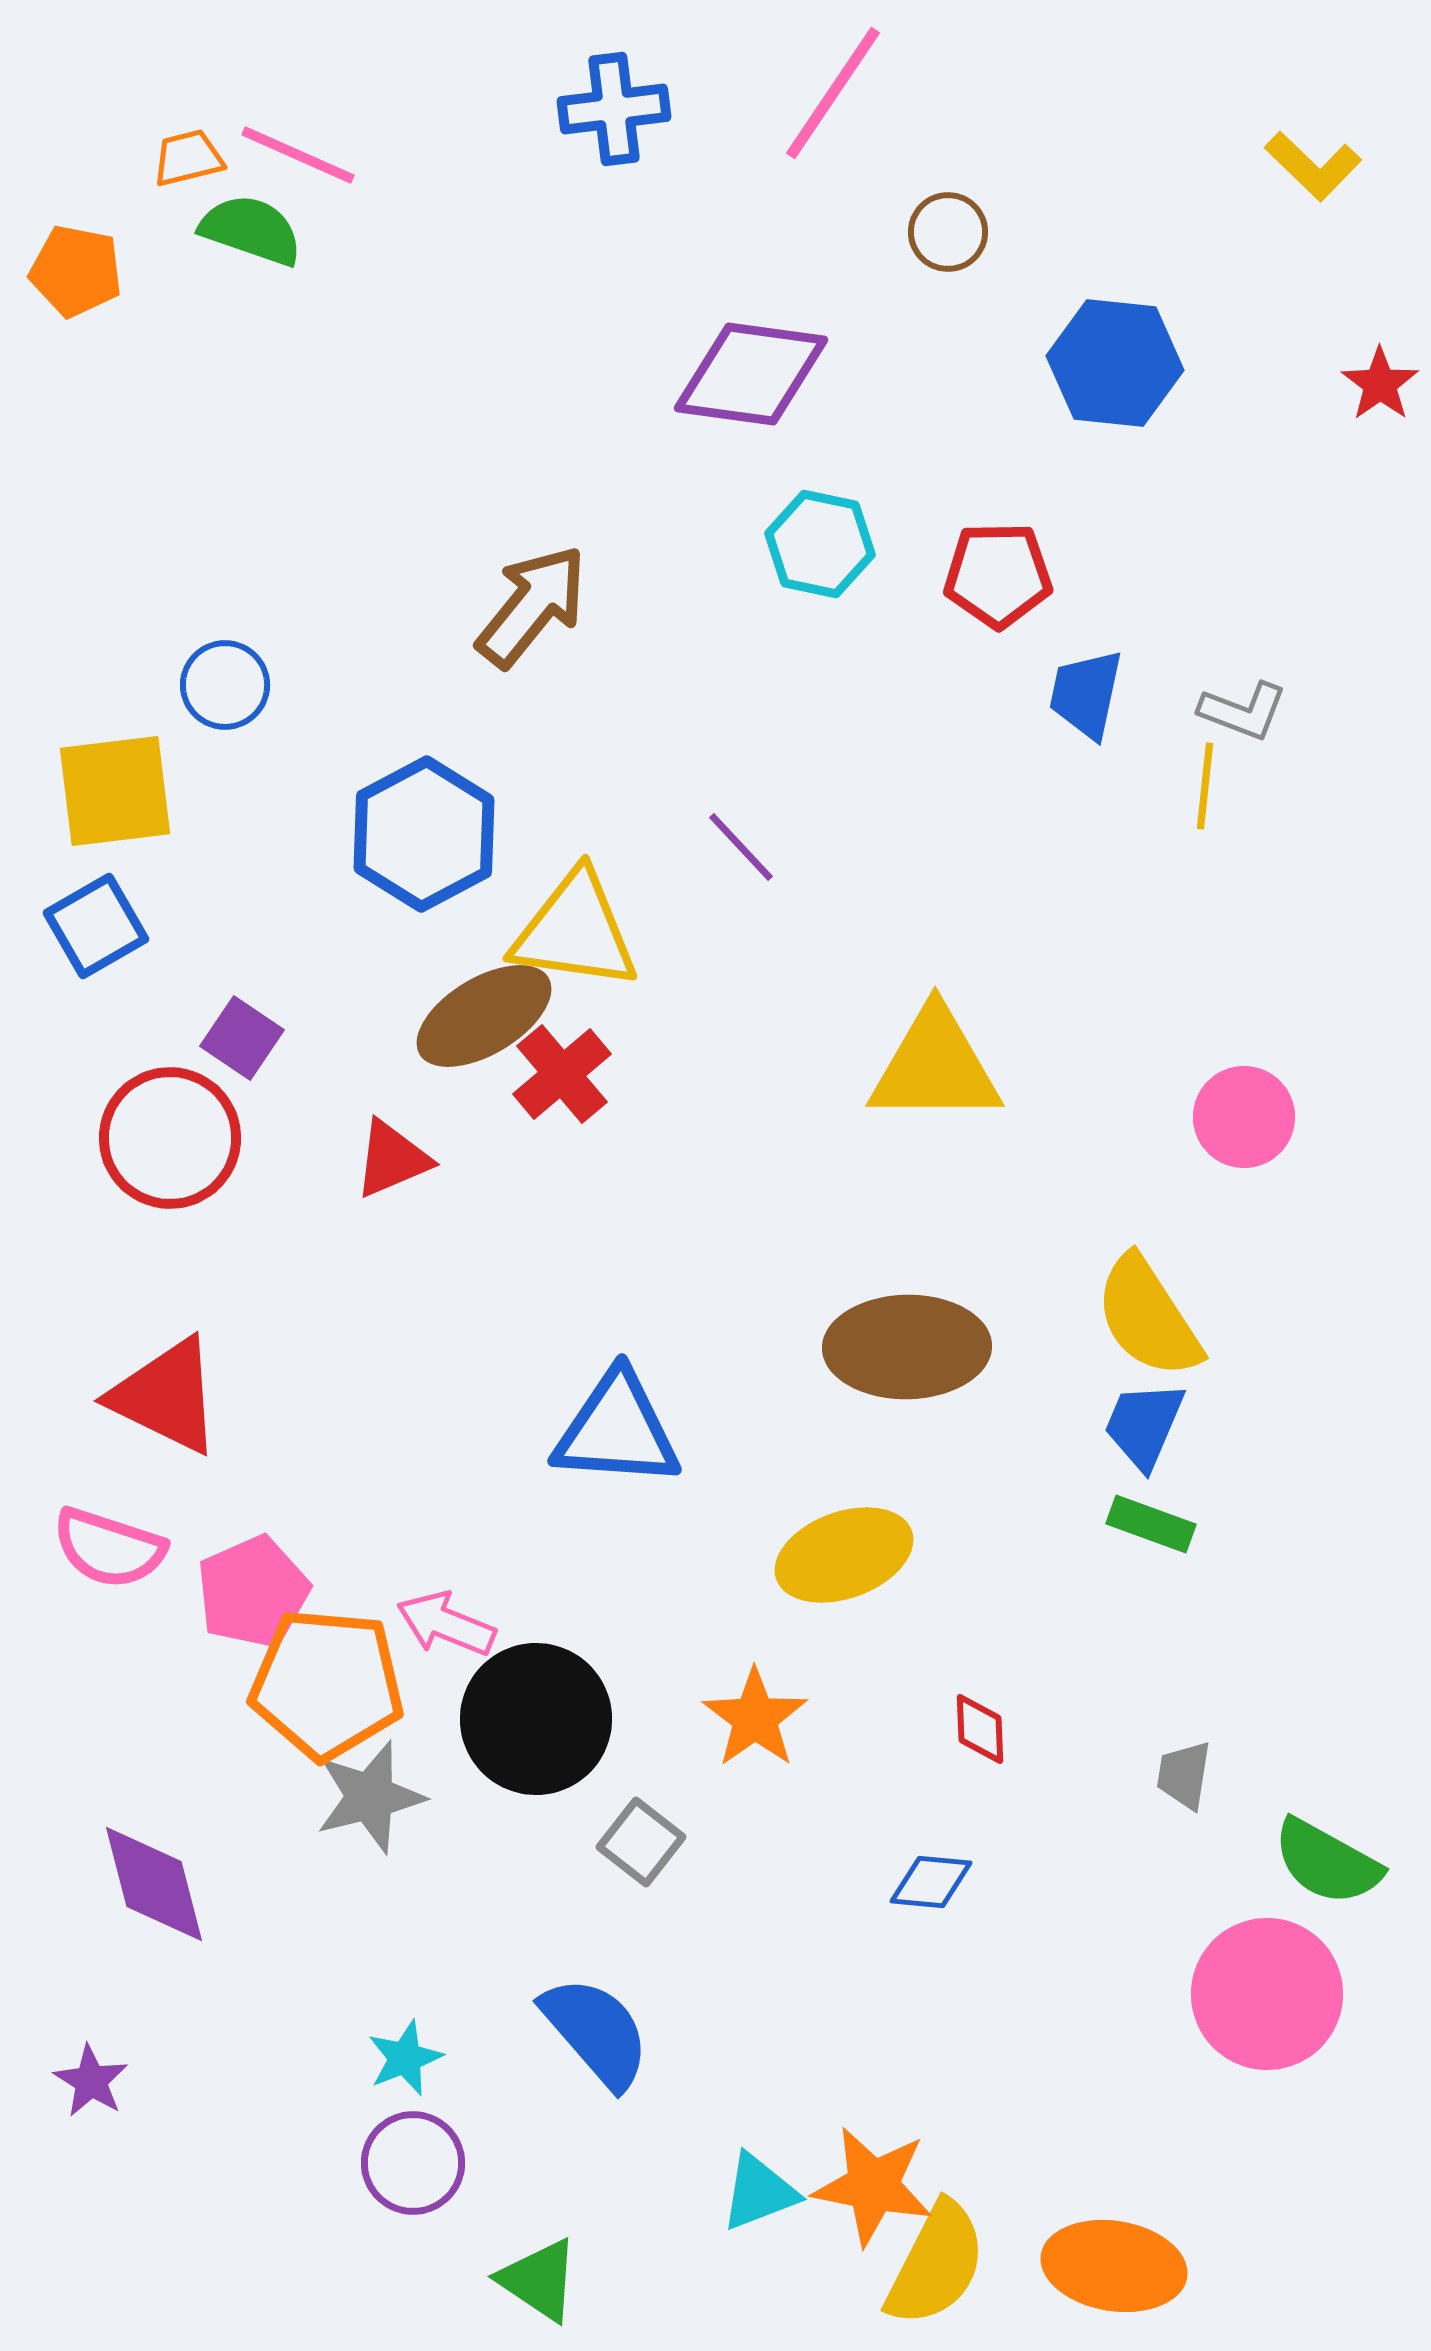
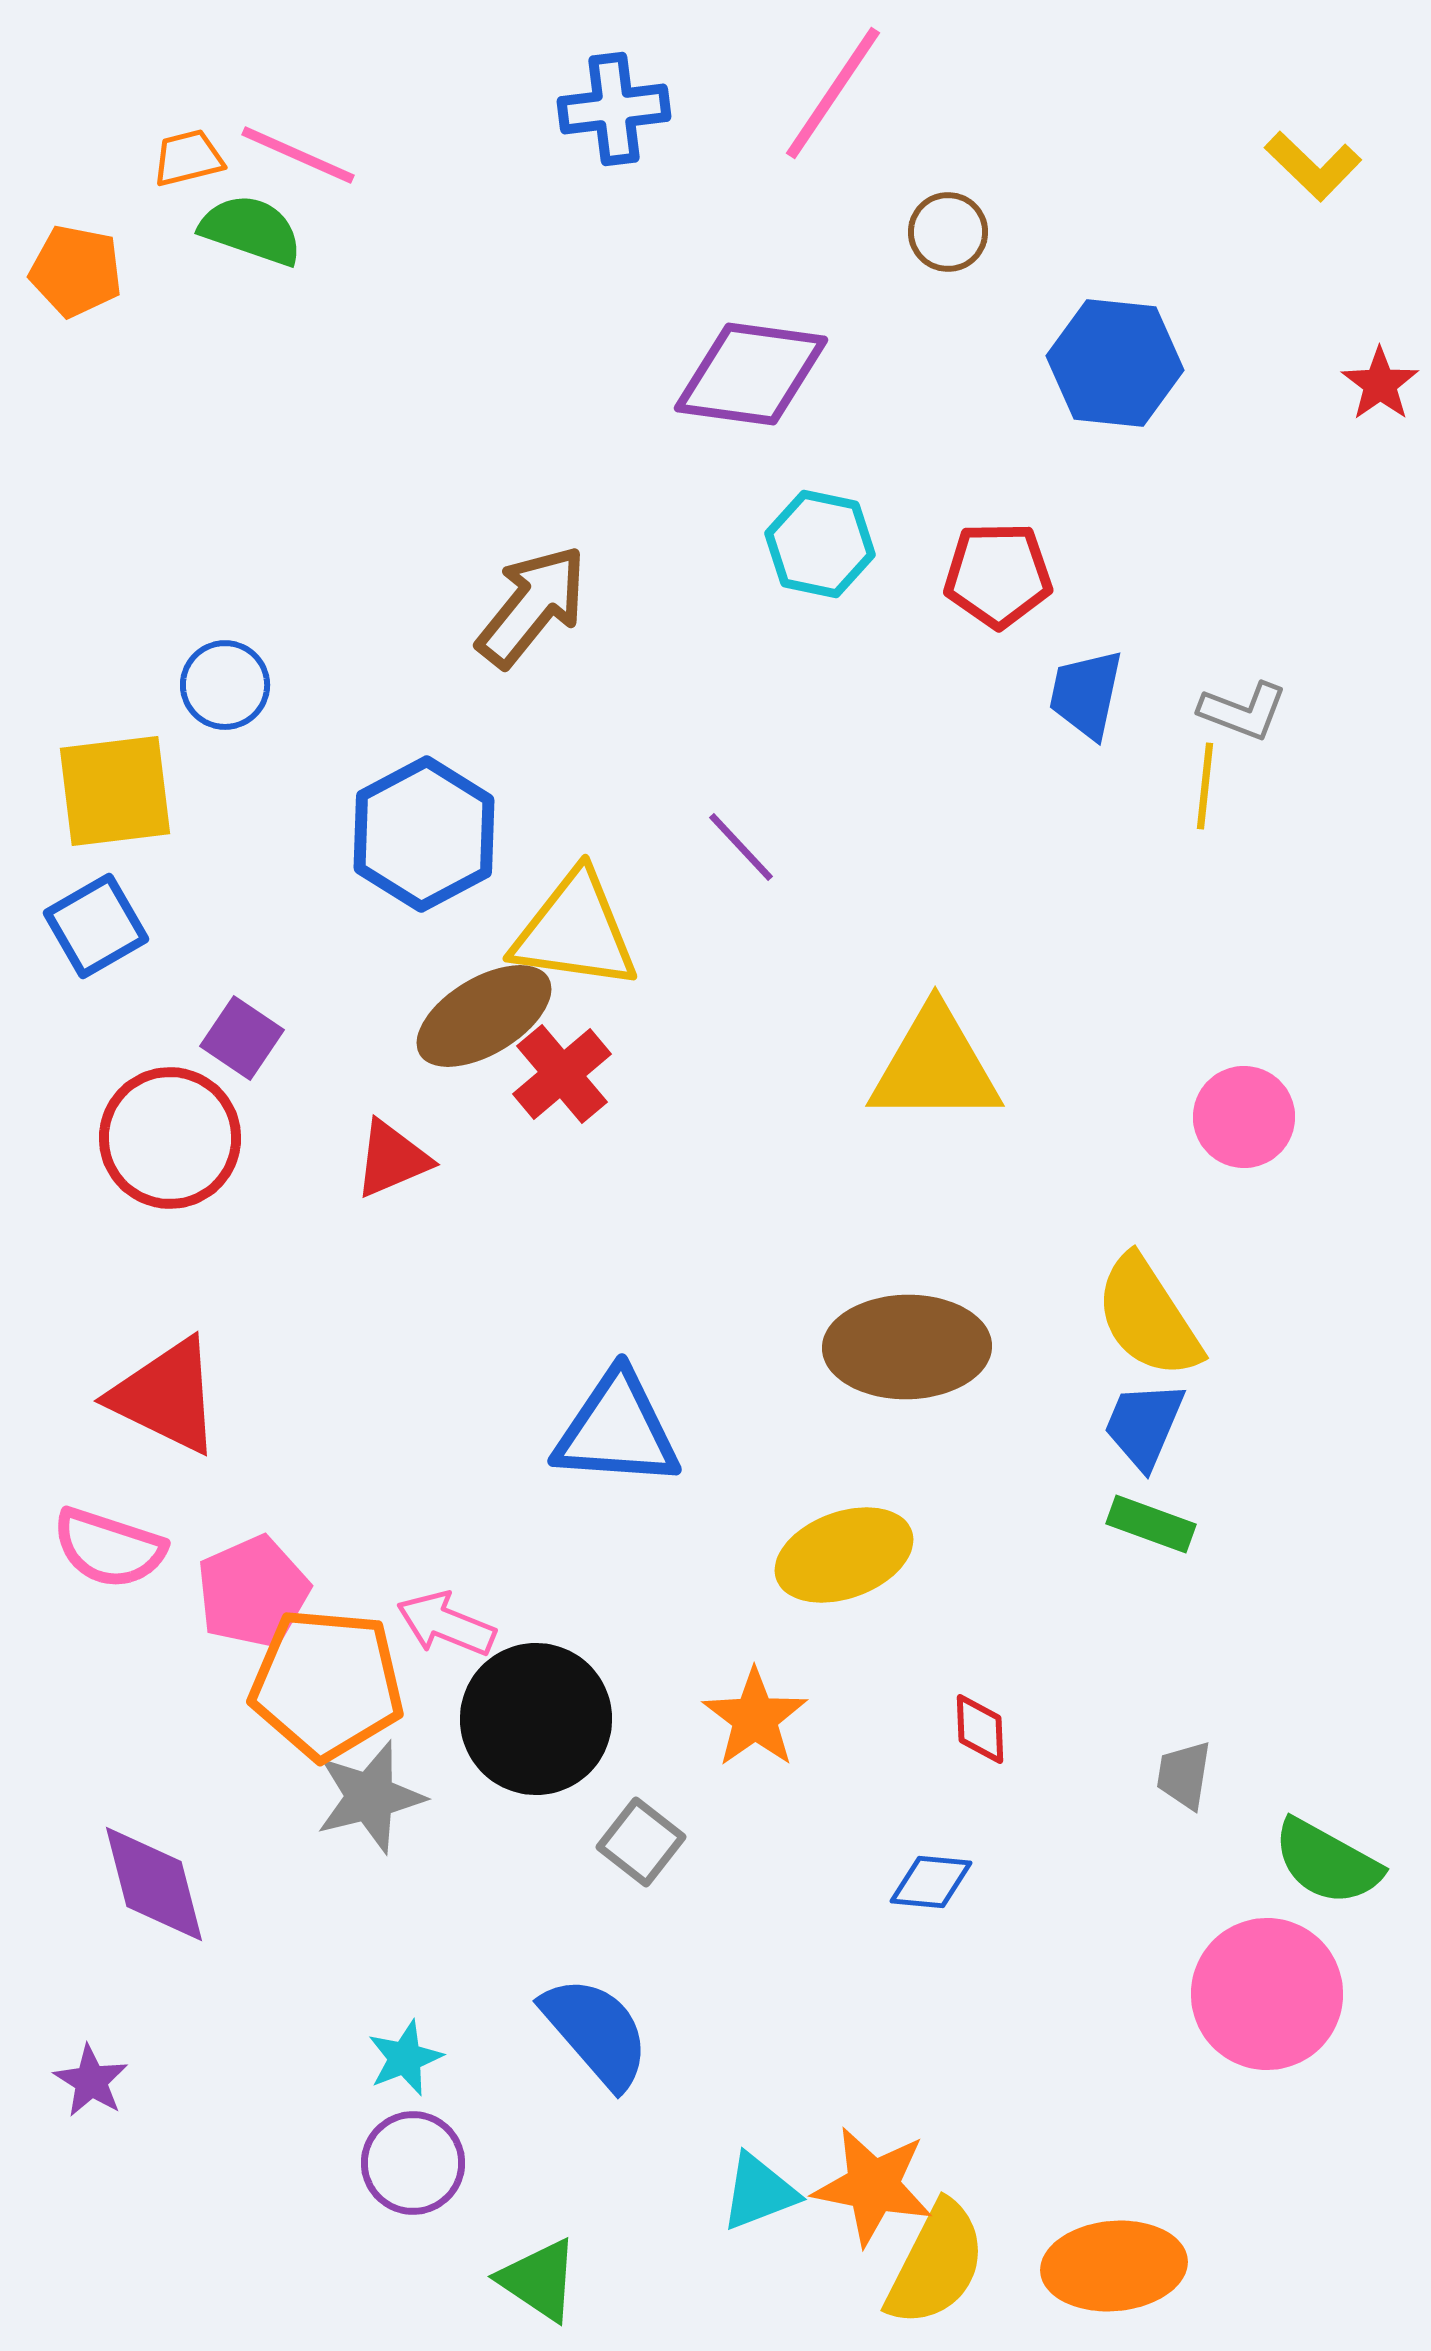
orange ellipse at (1114, 2266): rotated 14 degrees counterclockwise
